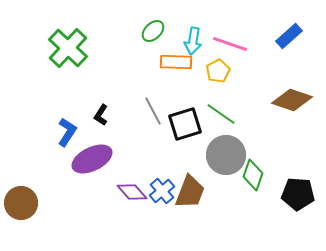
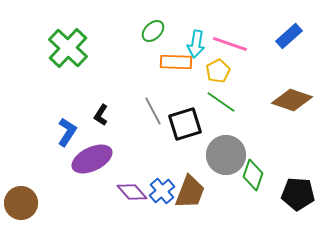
cyan arrow: moved 3 px right, 3 px down
green line: moved 12 px up
